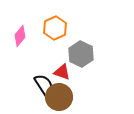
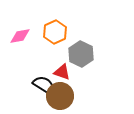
orange hexagon: moved 4 px down
pink diamond: rotated 40 degrees clockwise
black semicircle: rotated 25 degrees counterclockwise
brown circle: moved 1 px right, 1 px up
